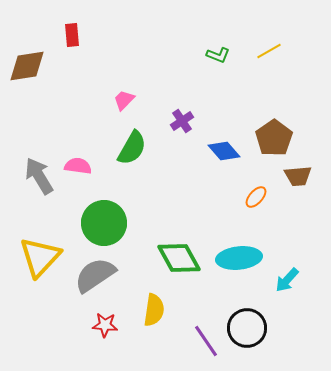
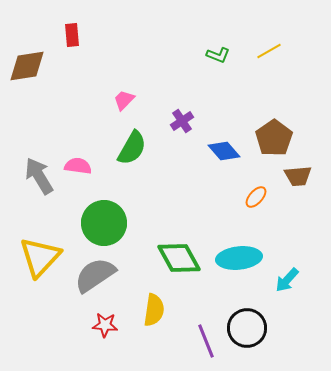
purple line: rotated 12 degrees clockwise
